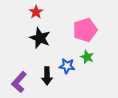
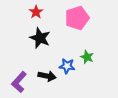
pink pentagon: moved 8 px left, 12 px up
black arrow: rotated 78 degrees counterclockwise
